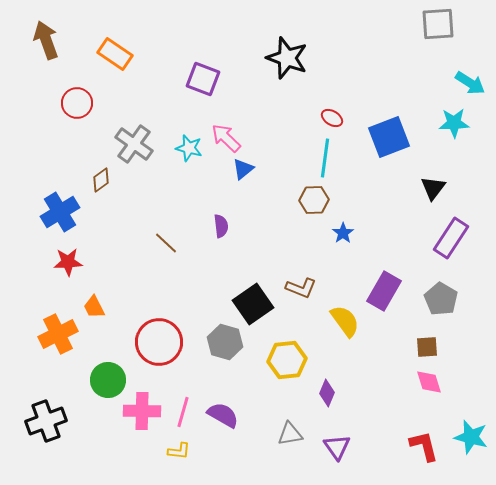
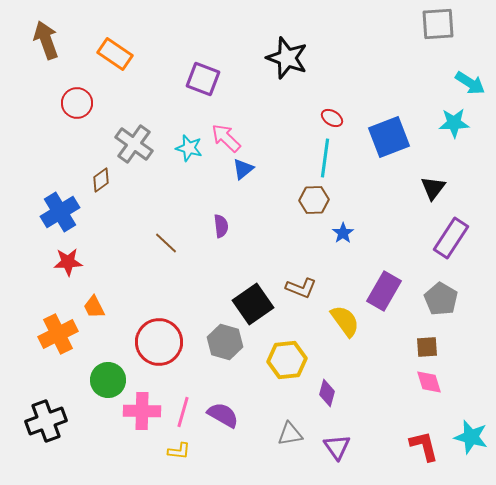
purple diamond at (327, 393): rotated 8 degrees counterclockwise
